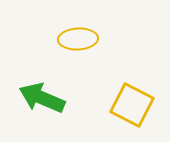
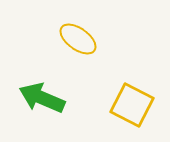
yellow ellipse: rotated 39 degrees clockwise
